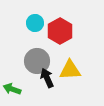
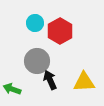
yellow triangle: moved 14 px right, 12 px down
black arrow: moved 3 px right, 2 px down
